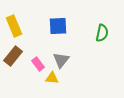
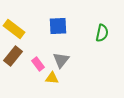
yellow rectangle: moved 3 px down; rotated 30 degrees counterclockwise
